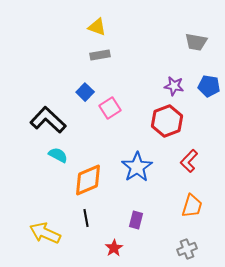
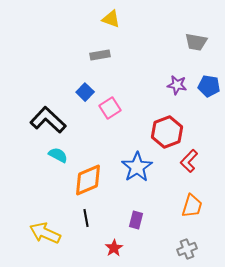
yellow triangle: moved 14 px right, 8 px up
purple star: moved 3 px right, 1 px up
red hexagon: moved 11 px down
